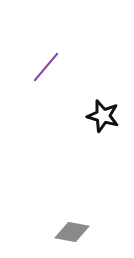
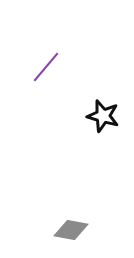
gray diamond: moved 1 px left, 2 px up
